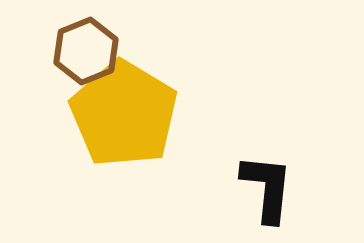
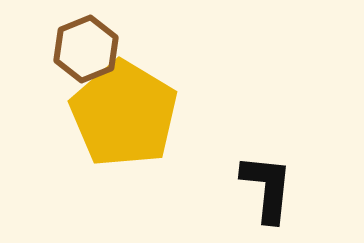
brown hexagon: moved 2 px up
